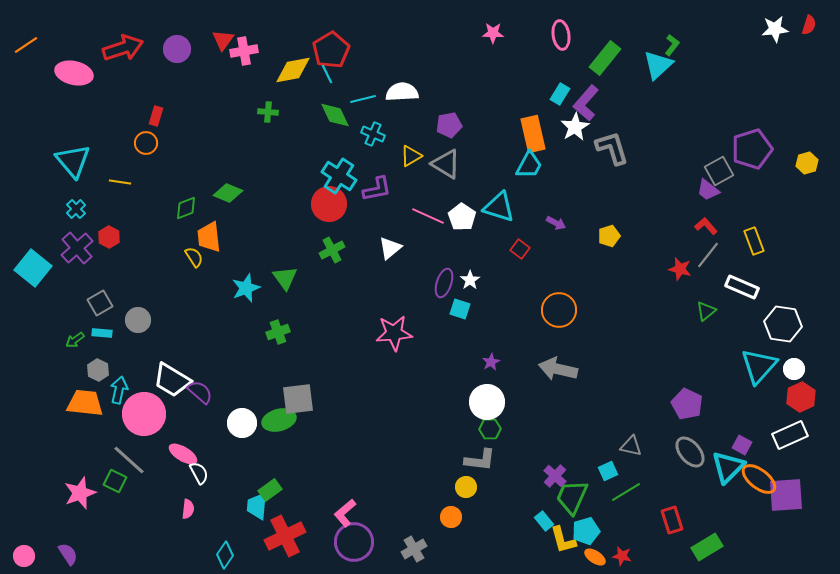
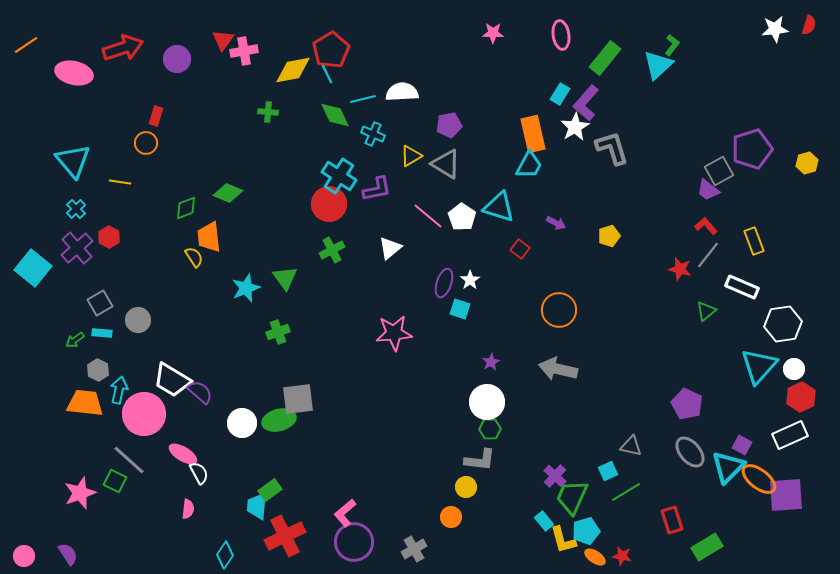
purple circle at (177, 49): moved 10 px down
pink line at (428, 216): rotated 16 degrees clockwise
white hexagon at (783, 324): rotated 18 degrees counterclockwise
